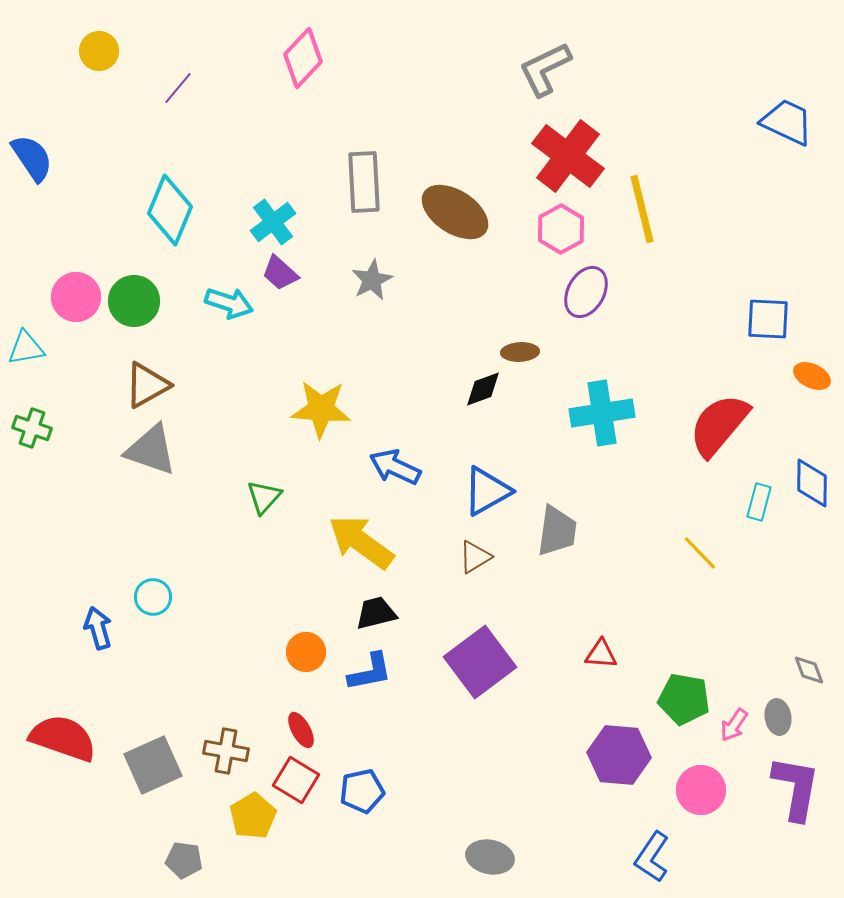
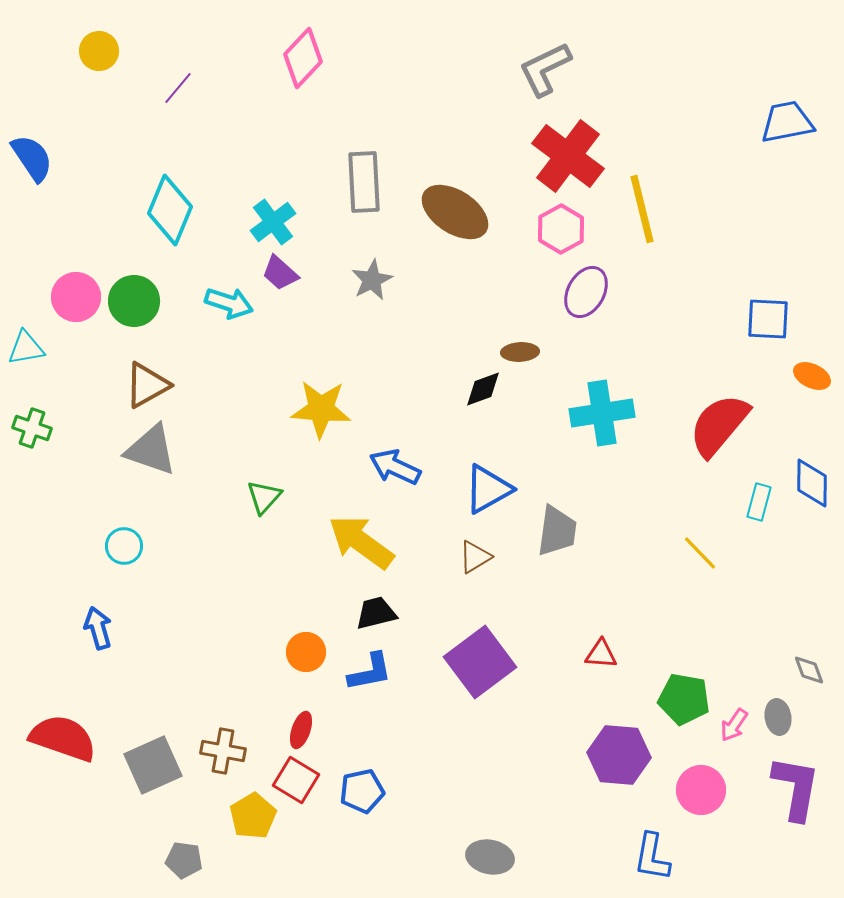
blue trapezoid at (787, 122): rotated 36 degrees counterclockwise
blue triangle at (487, 491): moved 1 px right, 2 px up
cyan circle at (153, 597): moved 29 px left, 51 px up
red ellipse at (301, 730): rotated 48 degrees clockwise
brown cross at (226, 751): moved 3 px left
blue L-shape at (652, 857): rotated 24 degrees counterclockwise
